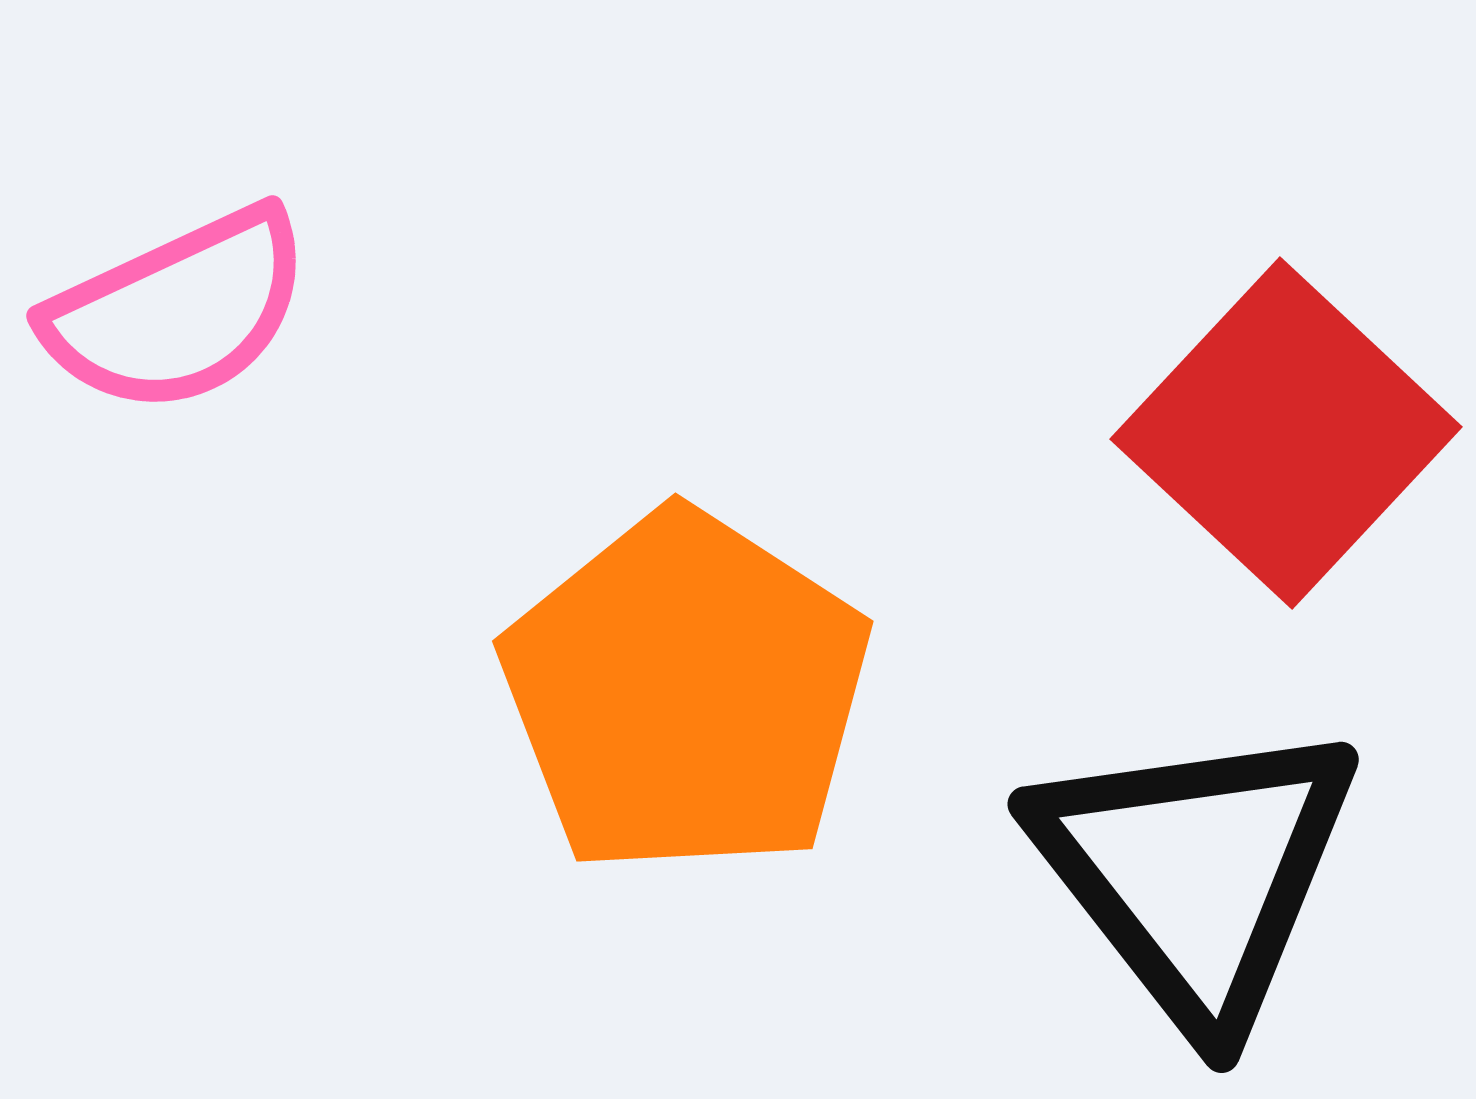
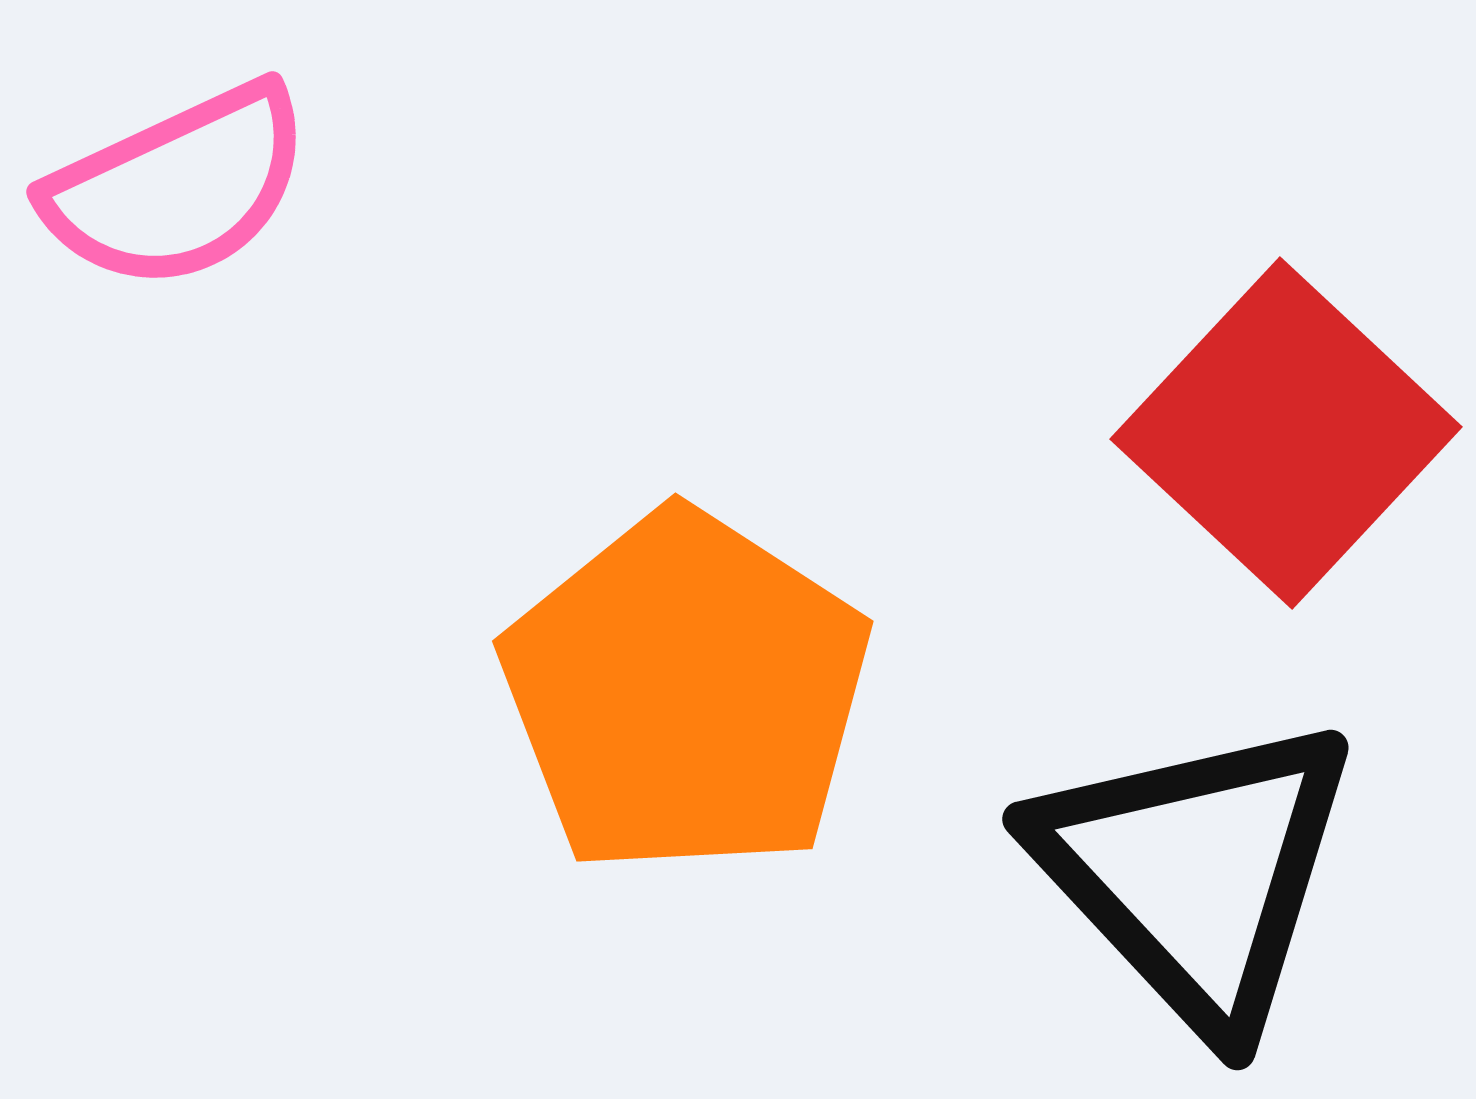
pink semicircle: moved 124 px up
black triangle: rotated 5 degrees counterclockwise
